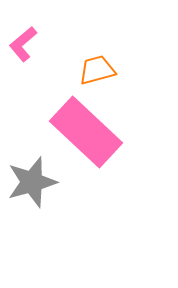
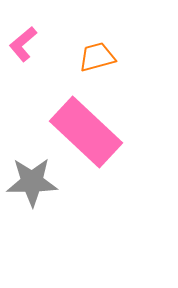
orange trapezoid: moved 13 px up
gray star: rotated 15 degrees clockwise
